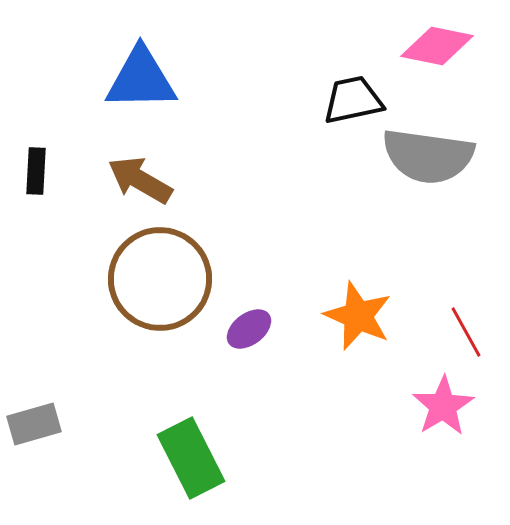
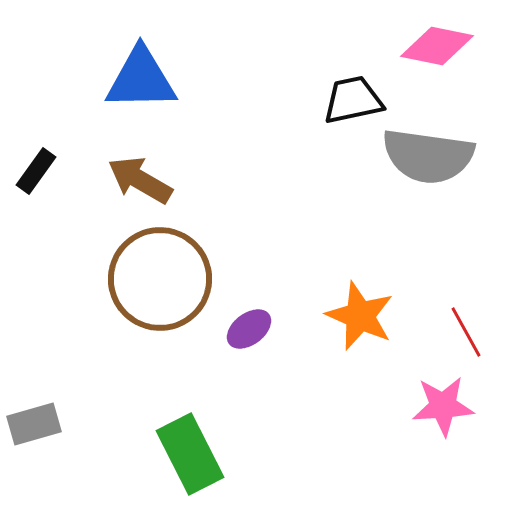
black rectangle: rotated 33 degrees clockwise
orange star: moved 2 px right
pink star: rotated 28 degrees clockwise
green rectangle: moved 1 px left, 4 px up
